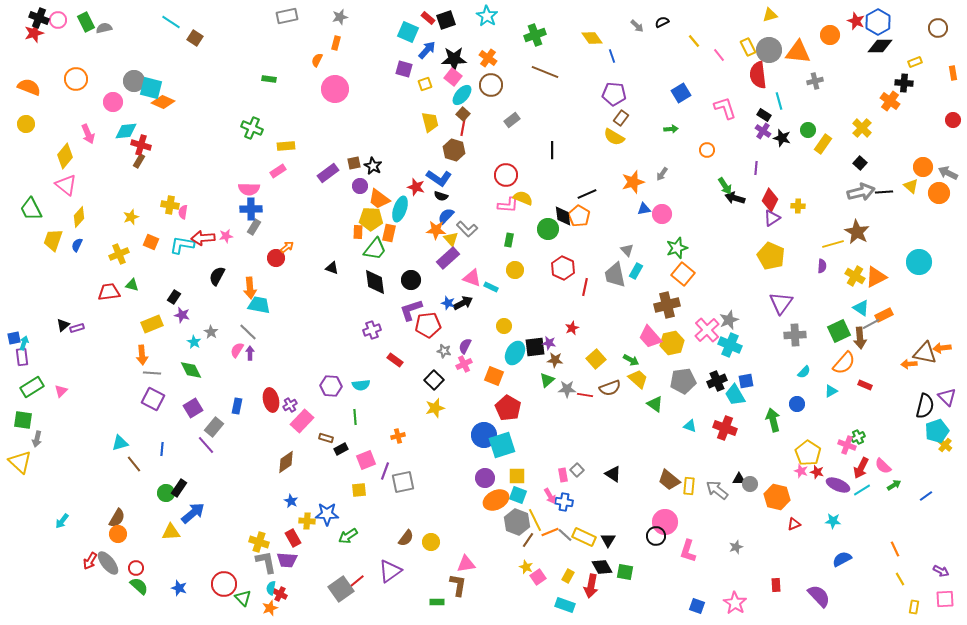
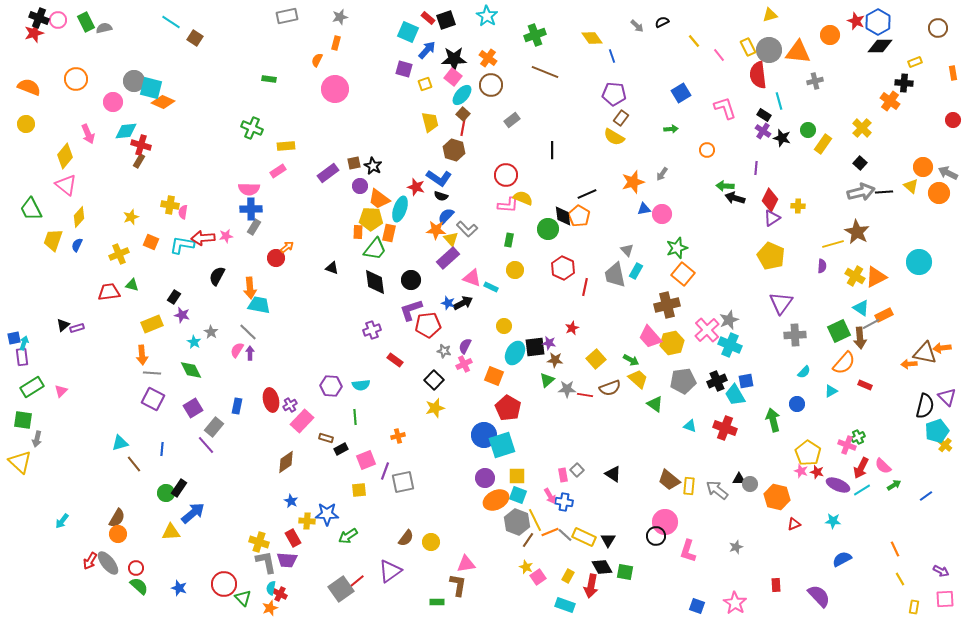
green arrow at (725, 186): rotated 126 degrees clockwise
